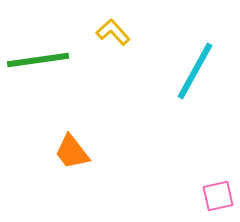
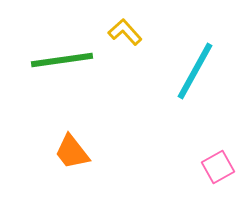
yellow L-shape: moved 12 px right
green line: moved 24 px right
pink square: moved 29 px up; rotated 16 degrees counterclockwise
